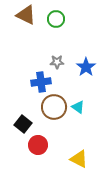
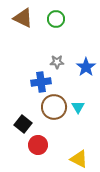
brown triangle: moved 3 px left, 3 px down
cyan triangle: rotated 24 degrees clockwise
